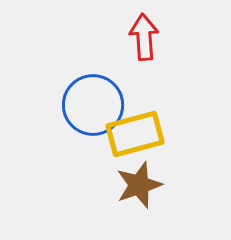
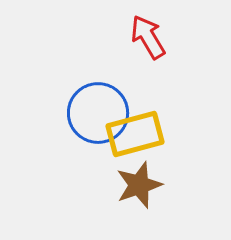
red arrow: moved 4 px right; rotated 27 degrees counterclockwise
blue circle: moved 5 px right, 8 px down
